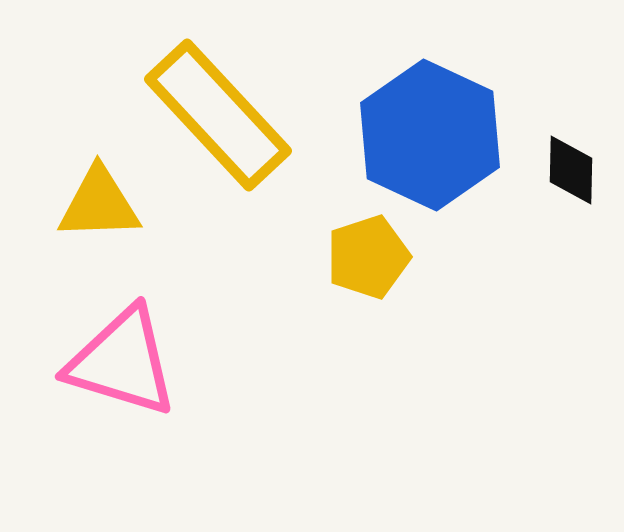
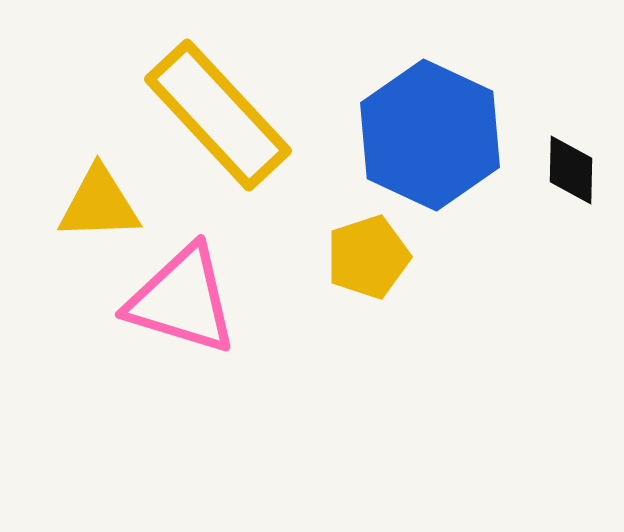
pink triangle: moved 60 px right, 62 px up
